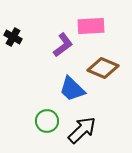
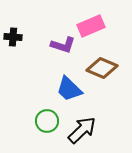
pink rectangle: rotated 20 degrees counterclockwise
black cross: rotated 24 degrees counterclockwise
purple L-shape: rotated 55 degrees clockwise
brown diamond: moved 1 px left
blue trapezoid: moved 3 px left
